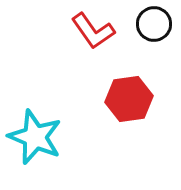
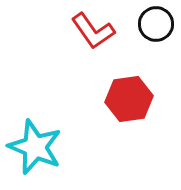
black circle: moved 2 px right
cyan star: moved 10 px down
